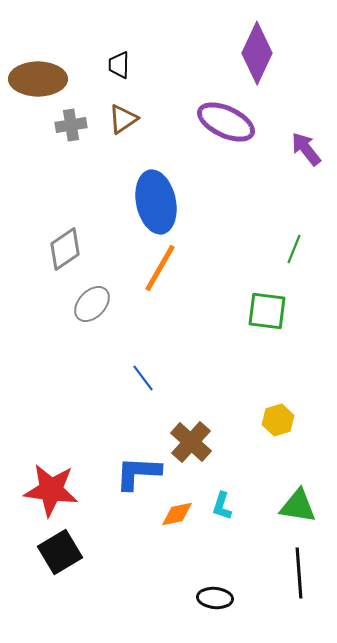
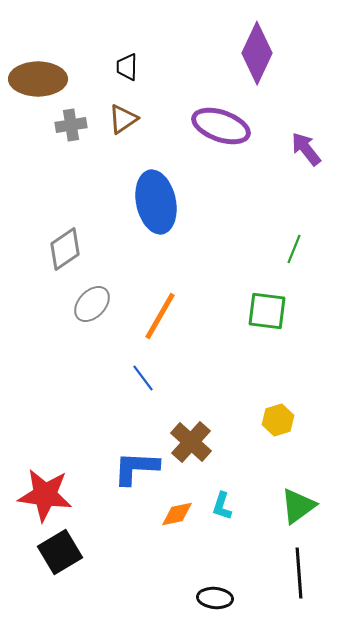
black trapezoid: moved 8 px right, 2 px down
purple ellipse: moved 5 px left, 4 px down; rotated 6 degrees counterclockwise
orange line: moved 48 px down
blue L-shape: moved 2 px left, 5 px up
red star: moved 6 px left, 5 px down
green triangle: rotated 45 degrees counterclockwise
